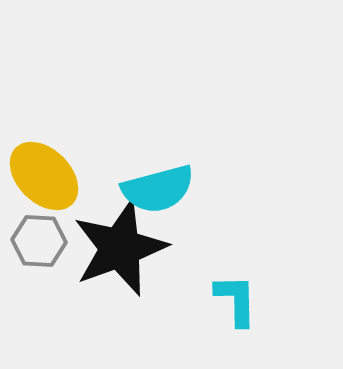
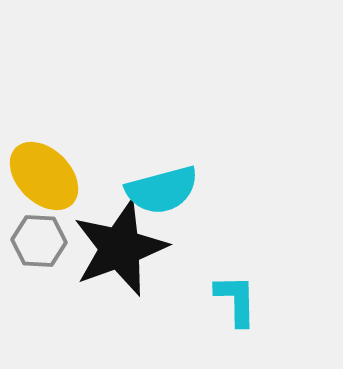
cyan semicircle: moved 4 px right, 1 px down
